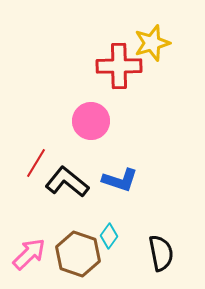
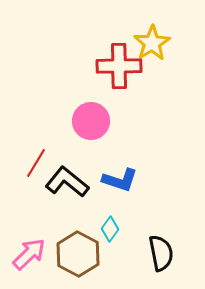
yellow star: rotated 15 degrees counterclockwise
cyan diamond: moved 1 px right, 7 px up
brown hexagon: rotated 9 degrees clockwise
